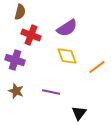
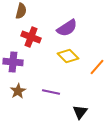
brown semicircle: moved 1 px right, 1 px up
red cross: moved 2 px down
yellow diamond: moved 1 px right; rotated 25 degrees counterclockwise
purple cross: moved 2 px left, 2 px down; rotated 12 degrees counterclockwise
orange line: rotated 12 degrees counterclockwise
brown star: moved 2 px right; rotated 21 degrees clockwise
black triangle: moved 1 px right, 1 px up
